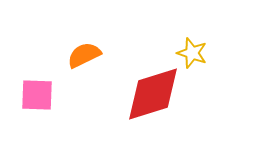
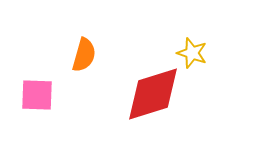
orange semicircle: rotated 132 degrees clockwise
